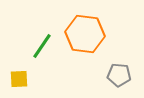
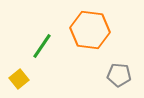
orange hexagon: moved 5 px right, 4 px up
yellow square: rotated 36 degrees counterclockwise
